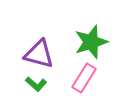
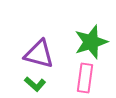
pink rectangle: moved 1 px right; rotated 24 degrees counterclockwise
green L-shape: moved 1 px left
